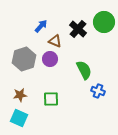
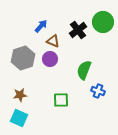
green circle: moved 1 px left
black cross: moved 1 px down; rotated 12 degrees clockwise
brown triangle: moved 2 px left
gray hexagon: moved 1 px left, 1 px up
green semicircle: rotated 132 degrees counterclockwise
green square: moved 10 px right, 1 px down
